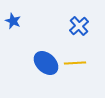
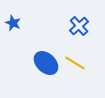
blue star: moved 2 px down
yellow line: rotated 35 degrees clockwise
